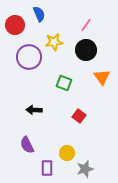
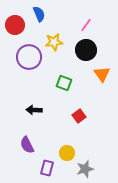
orange triangle: moved 3 px up
red square: rotated 16 degrees clockwise
purple rectangle: rotated 14 degrees clockwise
